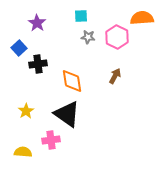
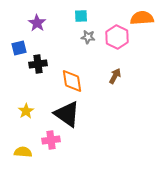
blue square: rotated 28 degrees clockwise
